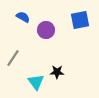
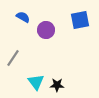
black star: moved 13 px down
